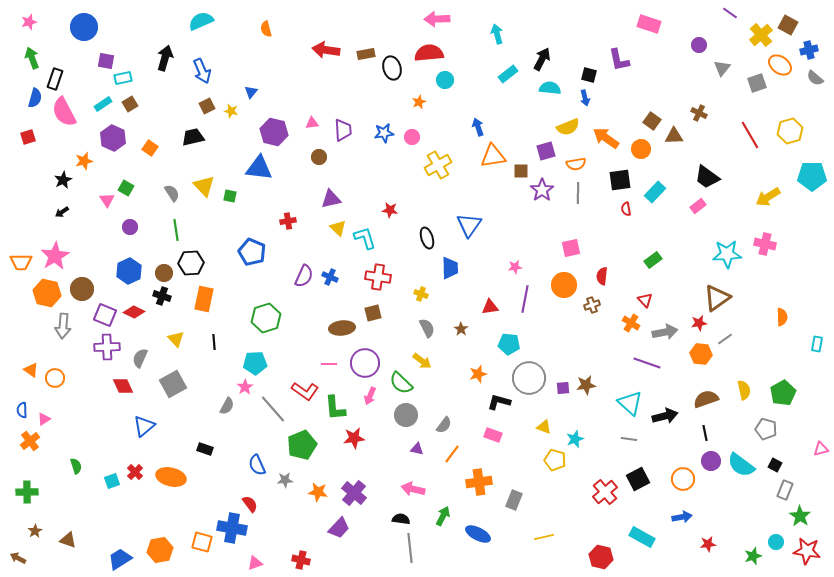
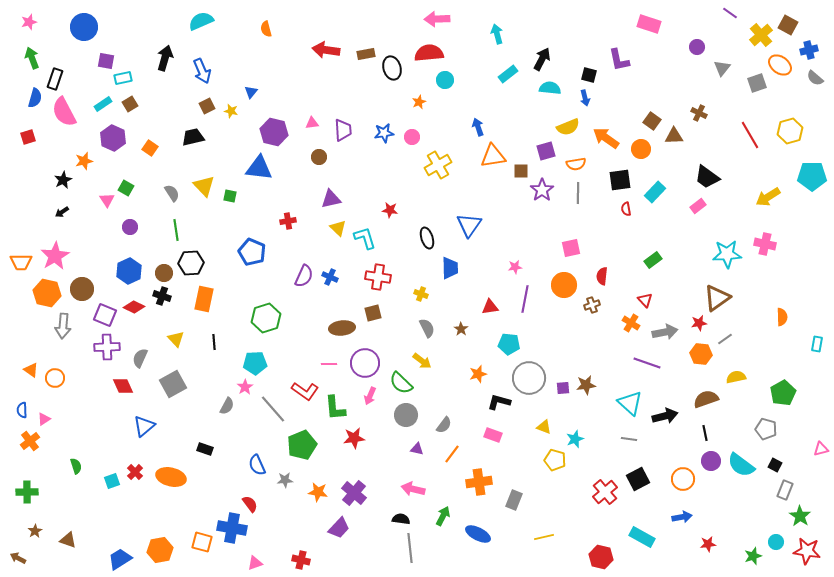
purple circle at (699, 45): moved 2 px left, 2 px down
red diamond at (134, 312): moved 5 px up
yellow semicircle at (744, 390): moved 8 px left, 13 px up; rotated 90 degrees counterclockwise
